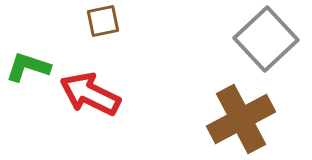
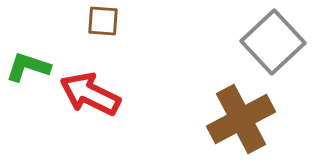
brown square: rotated 16 degrees clockwise
gray square: moved 7 px right, 3 px down
